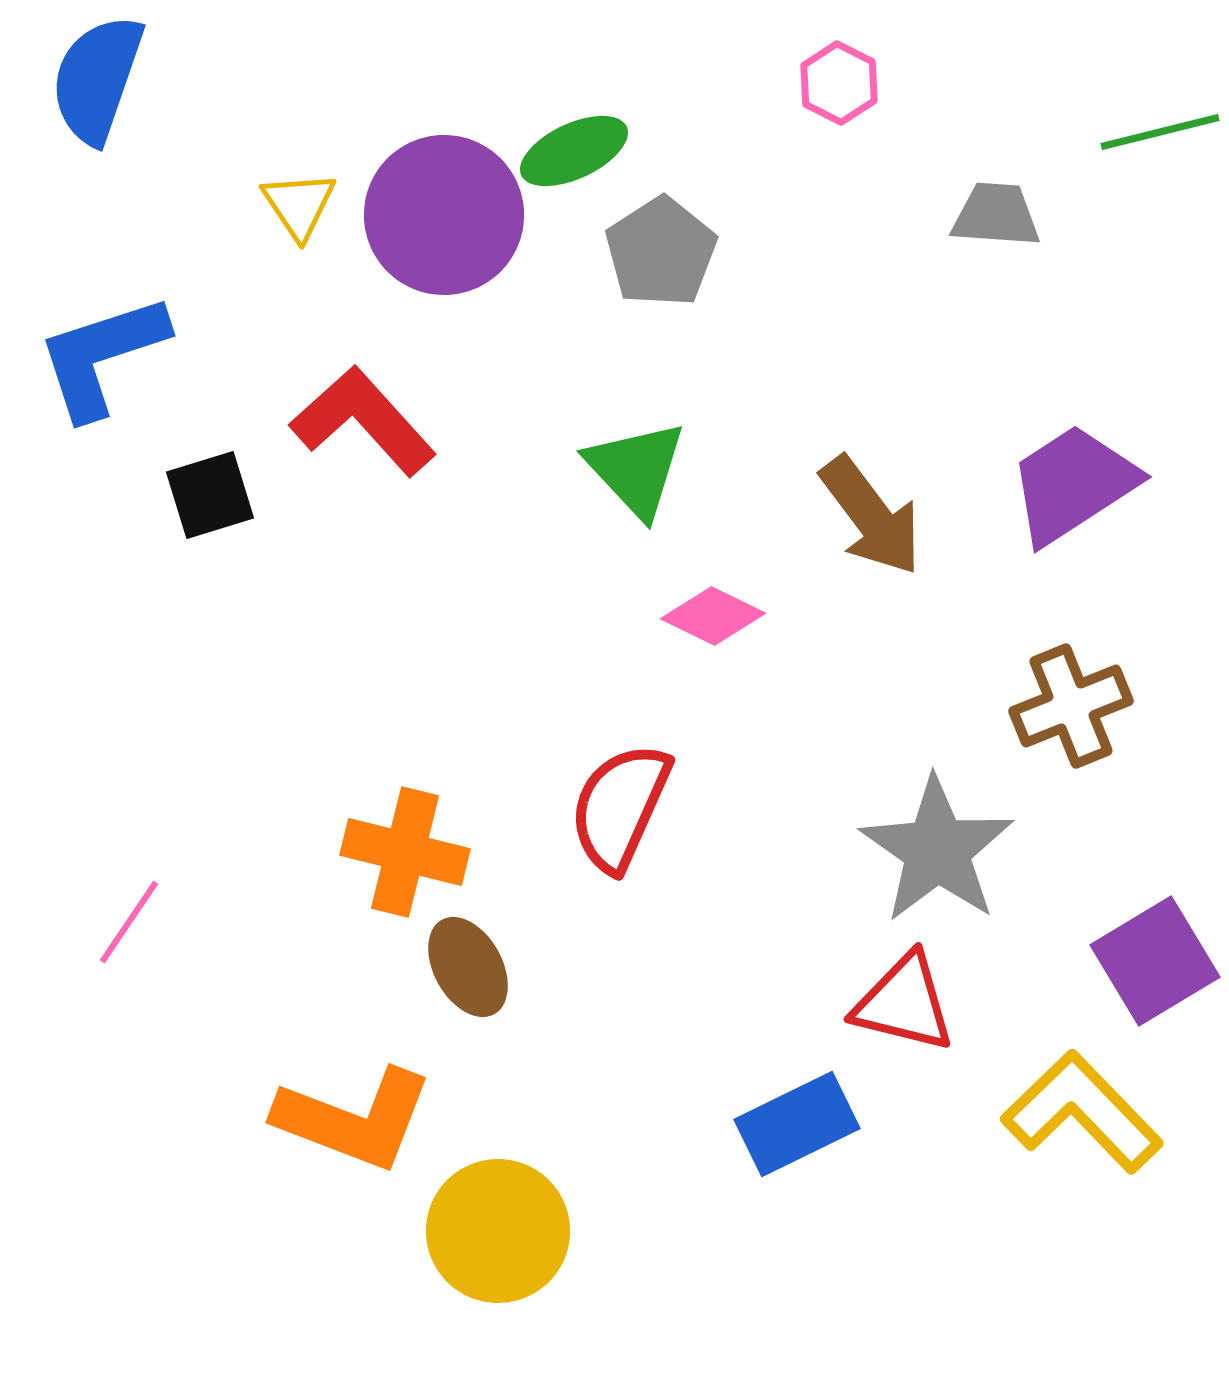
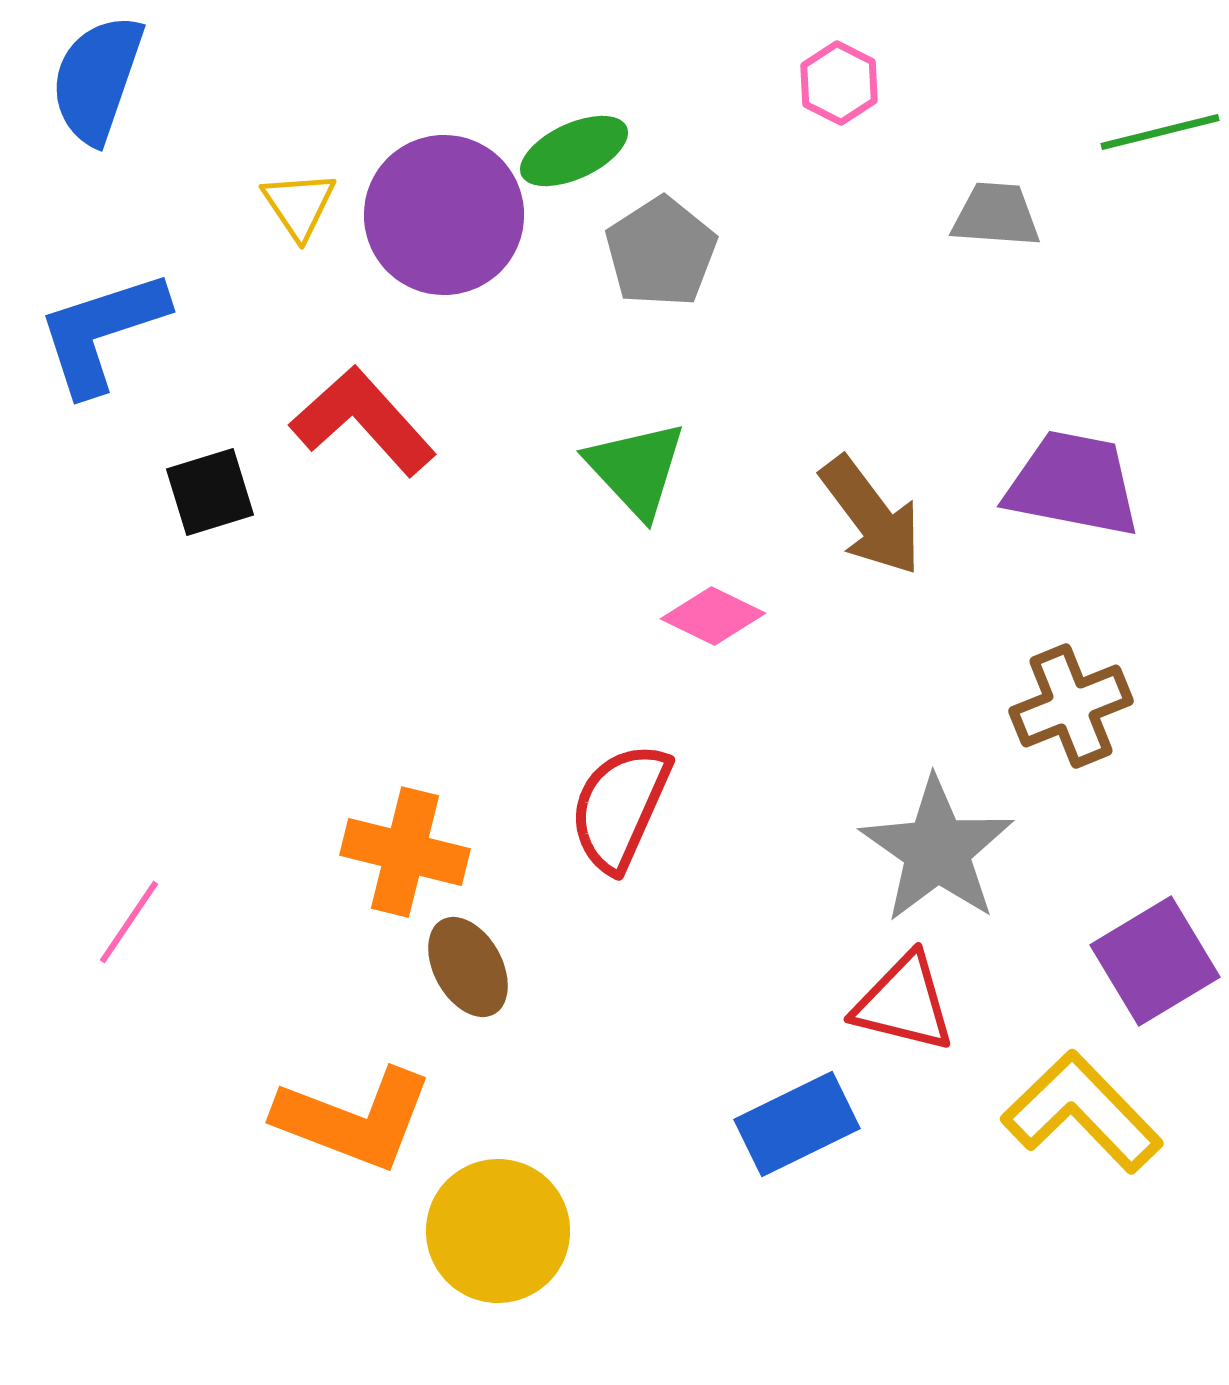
blue L-shape: moved 24 px up
purple trapezoid: rotated 44 degrees clockwise
black square: moved 3 px up
